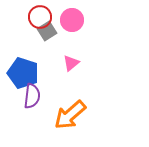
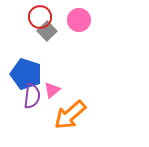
pink circle: moved 7 px right
gray square: rotated 12 degrees counterclockwise
pink triangle: moved 19 px left, 27 px down
blue pentagon: moved 3 px right, 1 px down
